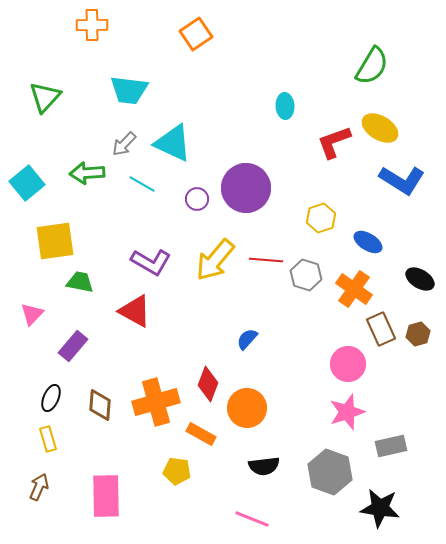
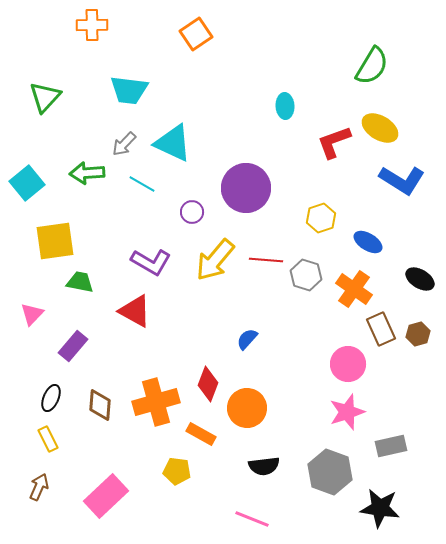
purple circle at (197, 199): moved 5 px left, 13 px down
yellow rectangle at (48, 439): rotated 10 degrees counterclockwise
pink rectangle at (106, 496): rotated 48 degrees clockwise
